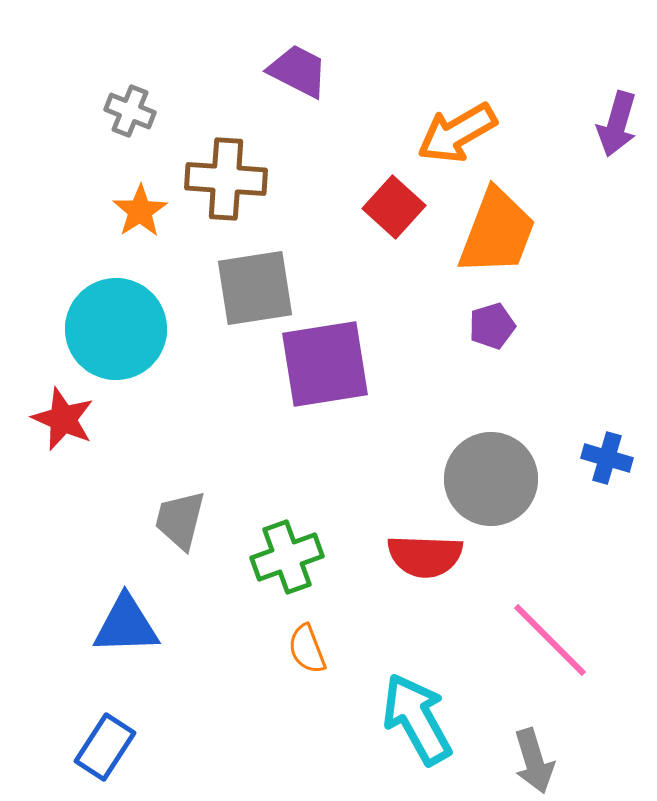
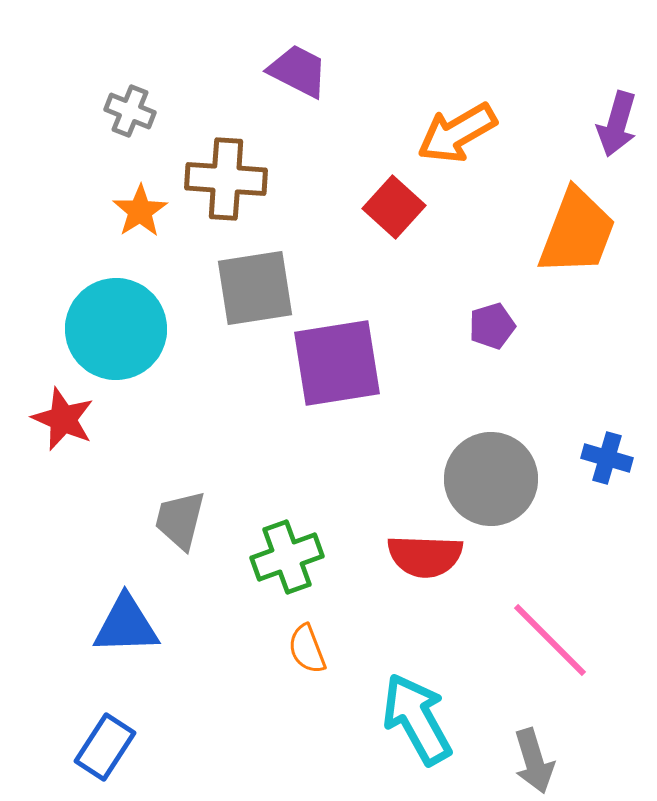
orange trapezoid: moved 80 px right
purple square: moved 12 px right, 1 px up
